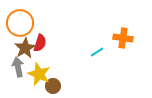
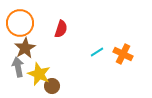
orange cross: moved 16 px down; rotated 18 degrees clockwise
red semicircle: moved 21 px right, 14 px up
brown circle: moved 1 px left
